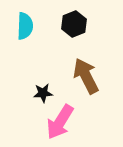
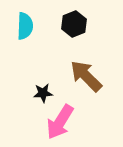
brown arrow: rotated 18 degrees counterclockwise
